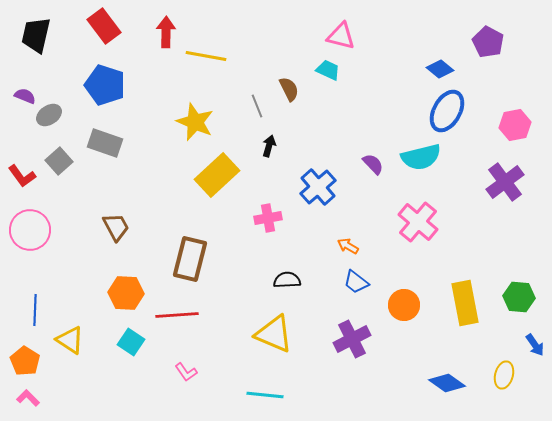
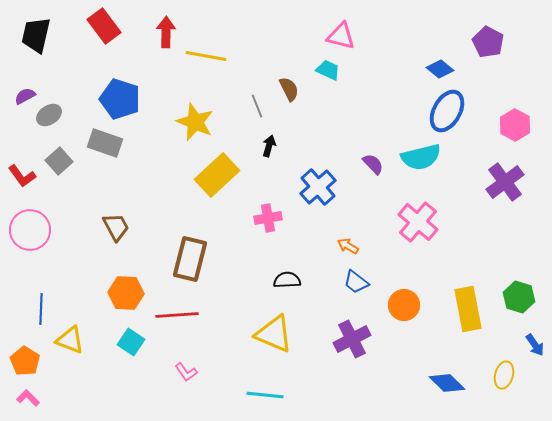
blue pentagon at (105, 85): moved 15 px right, 14 px down
purple semicircle at (25, 96): rotated 50 degrees counterclockwise
pink hexagon at (515, 125): rotated 20 degrees counterclockwise
green hexagon at (519, 297): rotated 12 degrees clockwise
yellow rectangle at (465, 303): moved 3 px right, 6 px down
blue line at (35, 310): moved 6 px right, 1 px up
yellow triangle at (70, 340): rotated 12 degrees counterclockwise
blue diamond at (447, 383): rotated 9 degrees clockwise
